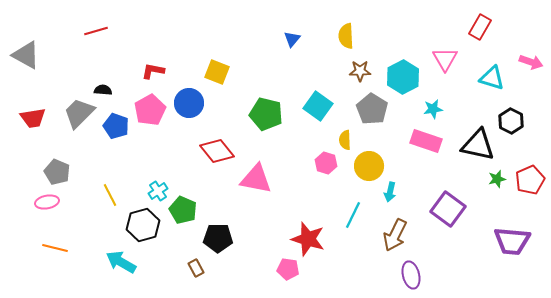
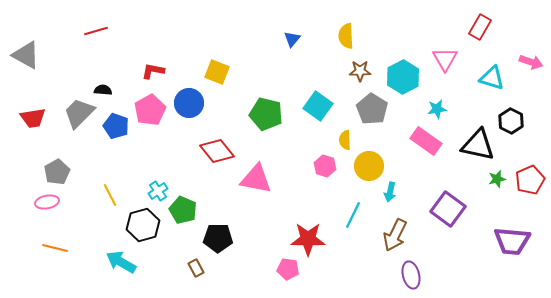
cyan star at (433, 109): moved 4 px right
pink rectangle at (426, 141): rotated 16 degrees clockwise
pink hexagon at (326, 163): moved 1 px left, 3 px down
gray pentagon at (57, 172): rotated 20 degrees clockwise
red star at (308, 239): rotated 16 degrees counterclockwise
